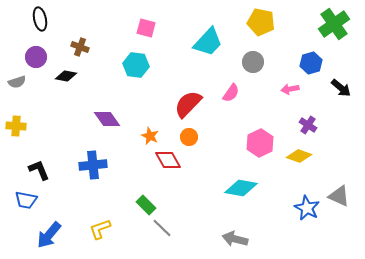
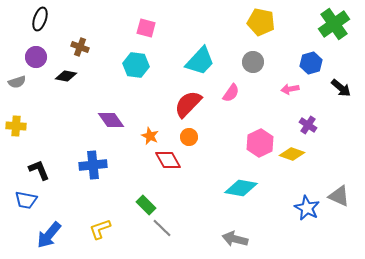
black ellipse: rotated 30 degrees clockwise
cyan trapezoid: moved 8 px left, 19 px down
purple diamond: moved 4 px right, 1 px down
yellow diamond: moved 7 px left, 2 px up
